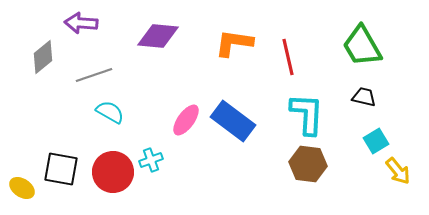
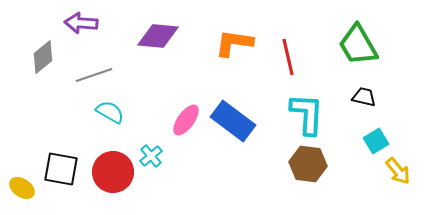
green trapezoid: moved 4 px left, 1 px up
cyan cross: moved 4 px up; rotated 20 degrees counterclockwise
